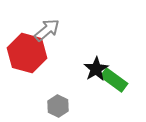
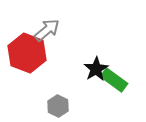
red hexagon: rotated 6 degrees clockwise
